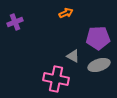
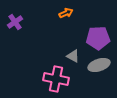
purple cross: rotated 14 degrees counterclockwise
